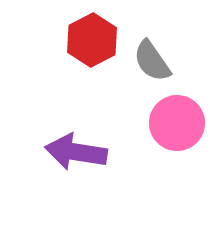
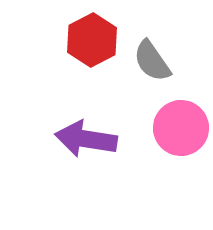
pink circle: moved 4 px right, 5 px down
purple arrow: moved 10 px right, 13 px up
